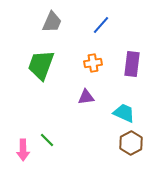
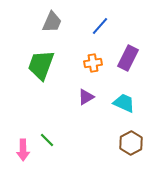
blue line: moved 1 px left, 1 px down
purple rectangle: moved 4 px left, 6 px up; rotated 20 degrees clockwise
purple triangle: rotated 24 degrees counterclockwise
cyan trapezoid: moved 10 px up
